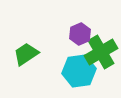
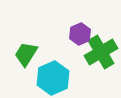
green trapezoid: rotated 24 degrees counterclockwise
cyan hexagon: moved 26 px left, 7 px down; rotated 16 degrees counterclockwise
